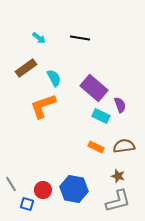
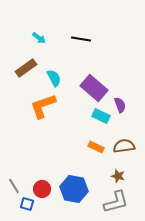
black line: moved 1 px right, 1 px down
gray line: moved 3 px right, 2 px down
red circle: moved 1 px left, 1 px up
gray L-shape: moved 2 px left, 1 px down
